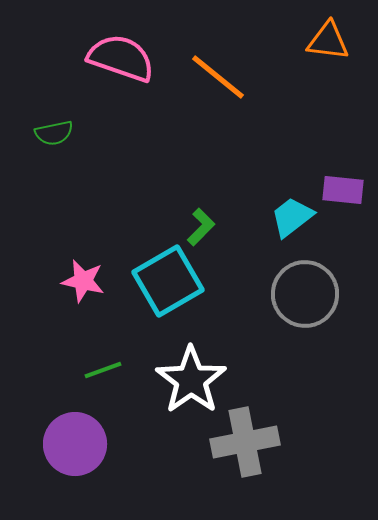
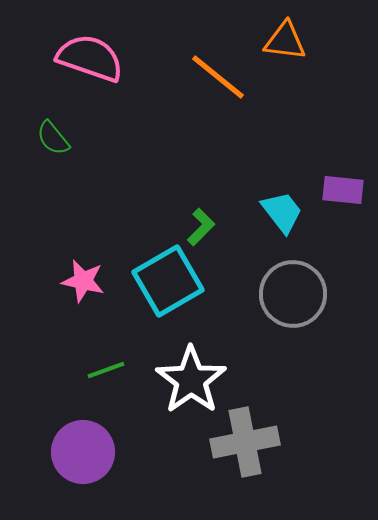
orange triangle: moved 43 px left
pink semicircle: moved 31 px left
green semicircle: moved 1 px left, 5 px down; rotated 63 degrees clockwise
cyan trapezoid: moved 10 px left, 5 px up; rotated 90 degrees clockwise
gray circle: moved 12 px left
green line: moved 3 px right
purple circle: moved 8 px right, 8 px down
